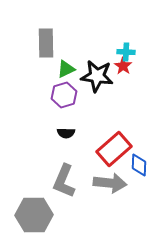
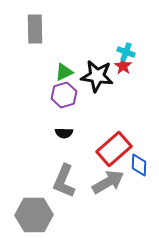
gray rectangle: moved 11 px left, 14 px up
cyan cross: rotated 18 degrees clockwise
green triangle: moved 2 px left, 3 px down
black semicircle: moved 2 px left
gray arrow: moved 2 px left, 1 px up; rotated 36 degrees counterclockwise
